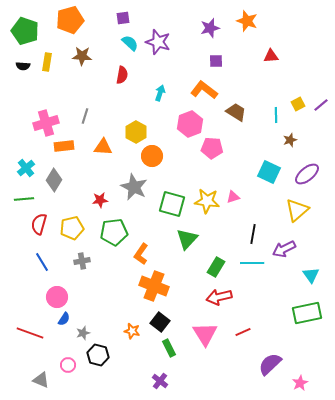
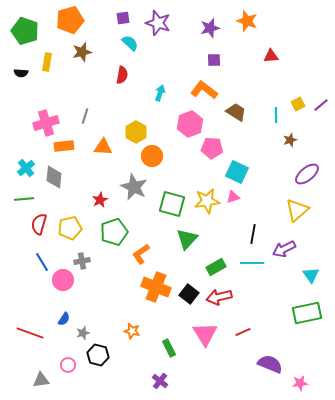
purple star at (158, 42): moved 19 px up
brown star at (82, 56): moved 4 px up; rotated 18 degrees counterclockwise
purple square at (216, 61): moved 2 px left, 1 px up
black semicircle at (23, 66): moved 2 px left, 7 px down
cyan square at (269, 172): moved 32 px left
gray diamond at (54, 180): moved 3 px up; rotated 25 degrees counterclockwise
red star at (100, 200): rotated 21 degrees counterclockwise
yellow star at (207, 201): rotated 15 degrees counterclockwise
yellow pentagon at (72, 228): moved 2 px left
green pentagon at (114, 232): rotated 12 degrees counterclockwise
orange L-shape at (141, 254): rotated 20 degrees clockwise
green rectangle at (216, 267): rotated 30 degrees clockwise
orange cross at (154, 286): moved 2 px right, 1 px down
pink circle at (57, 297): moved 6 px right, 17 px up
black square at (160, 322): moved 29 px right, 28 px up
purple semicircle at (270, 364): rotated 65 degrees clockwise
gray triangle at (41, 380): rotated 30 degrees counterclockwise
pink star at (300, 383): rotated 21 degrees clockwise
